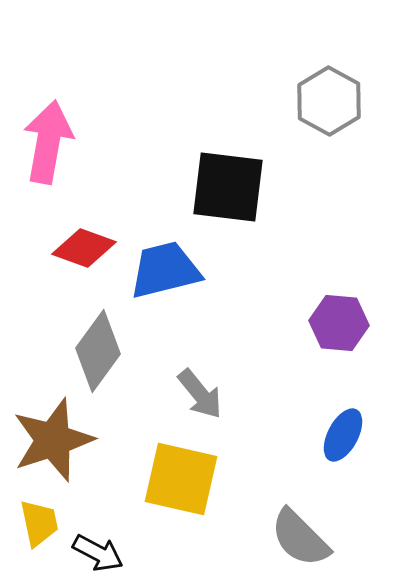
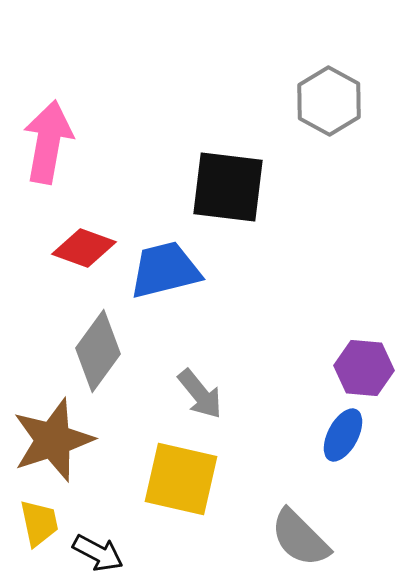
purple hexagon: moved 25 px right, 45 px down
